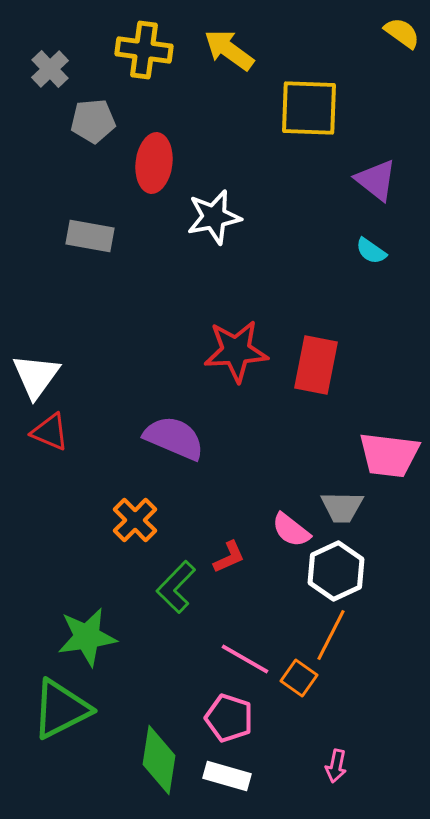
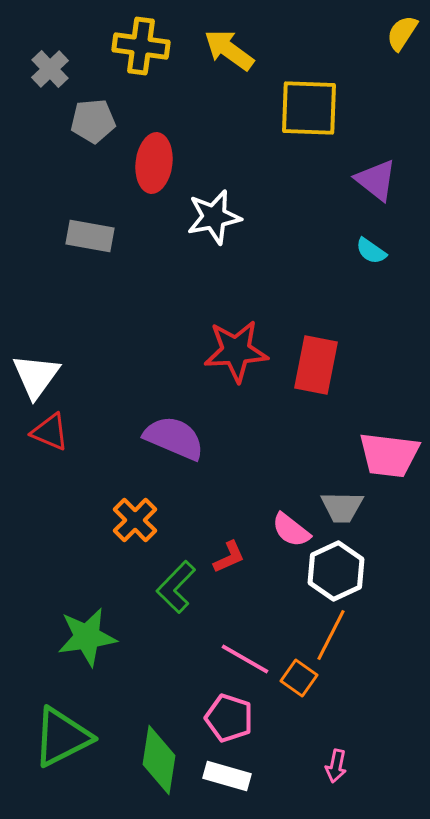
yellow semicircle: rotated 93 degrees counterclockwise
yellow cross: moved 3 px left, 4 px up
green triangle: moved 1 px right, 28 px down
